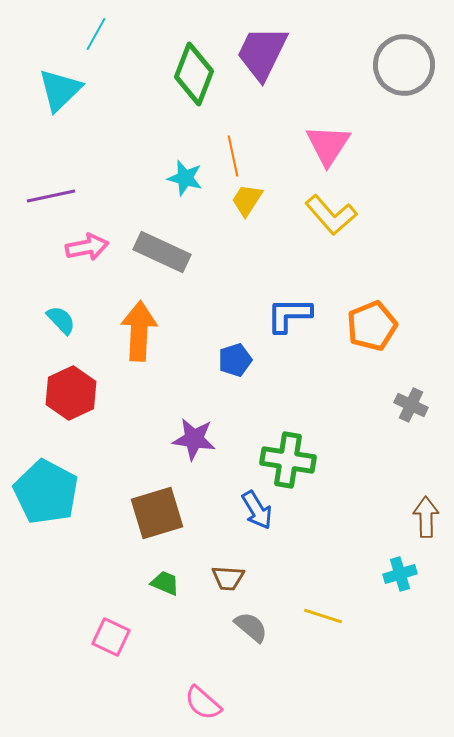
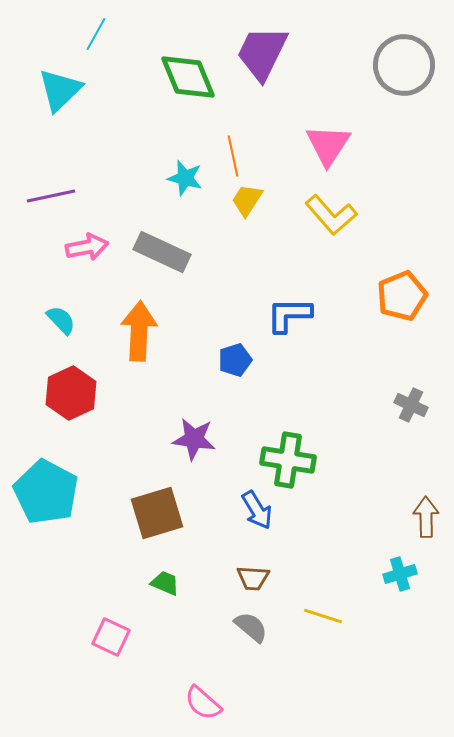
green diamond: moved 6 px left, 3 px down; rotated 44 degrees counterclockwise
orange pentagon: moved 30 px right, 30 px up
brown trapezoid: moved 25 px right
